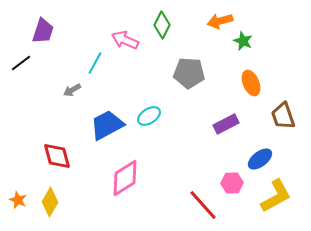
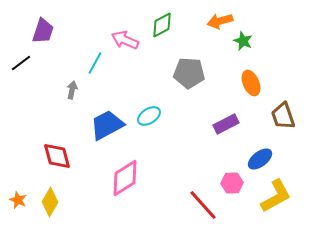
green diamond: rotated 36 degrees clockwise
gray arrow: rotated 132 degrees clockwise
